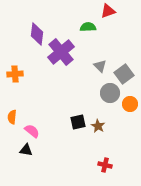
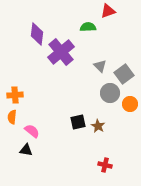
orange cross: moved 21 px down
